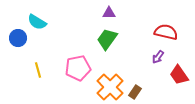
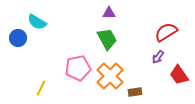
red semicircle: rotated 45 degrees counterclockwise
green trapezoid: rotated 115 degrees clockwise
yellow line: moved 3 px right, 18 px down; rotated 42 degrees clockwise
orange cross: moved 11 px up
brown rectangle: rotated 48 degrees clockwise
